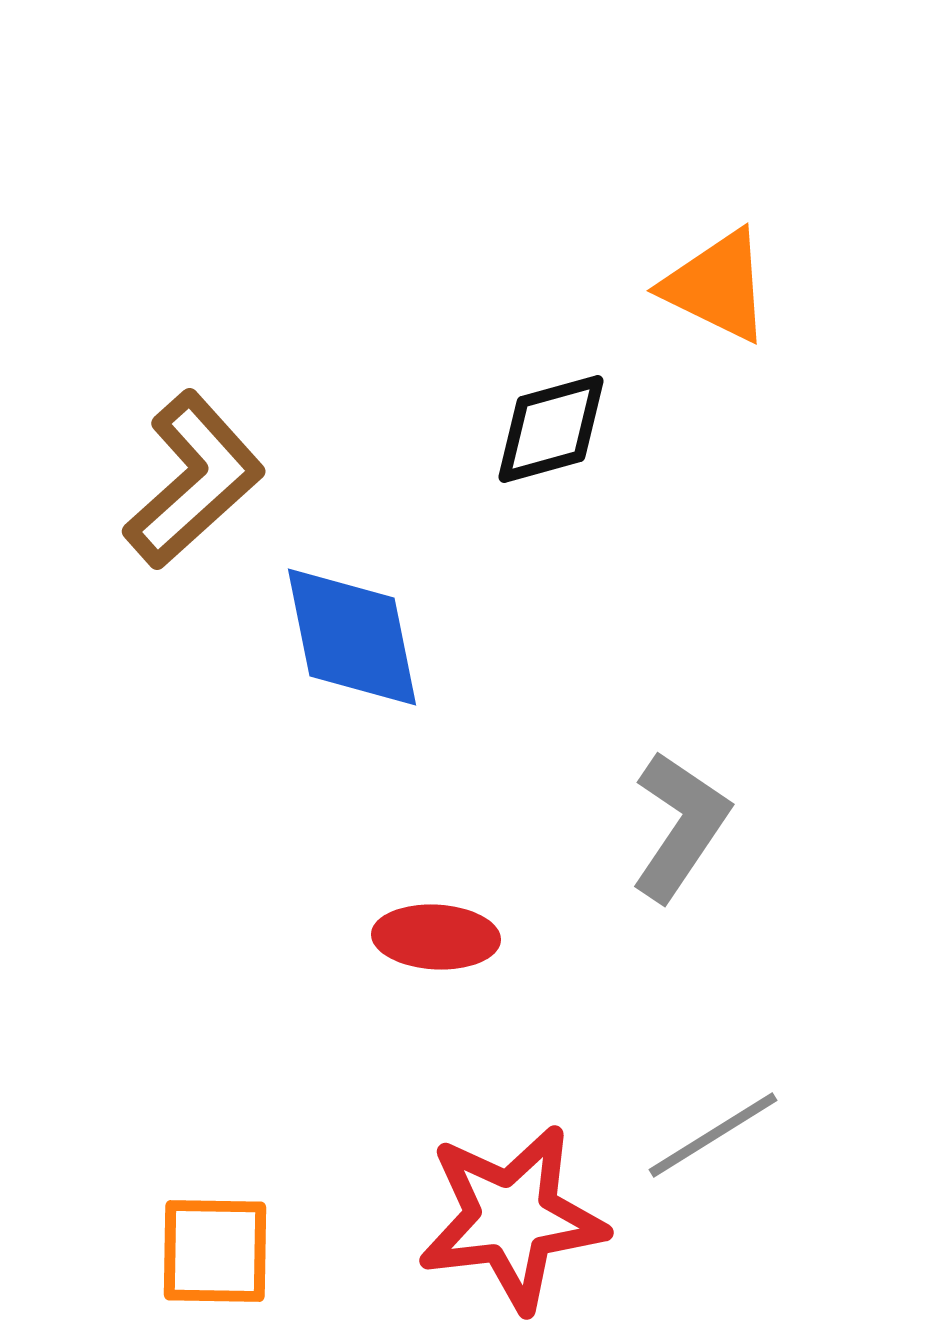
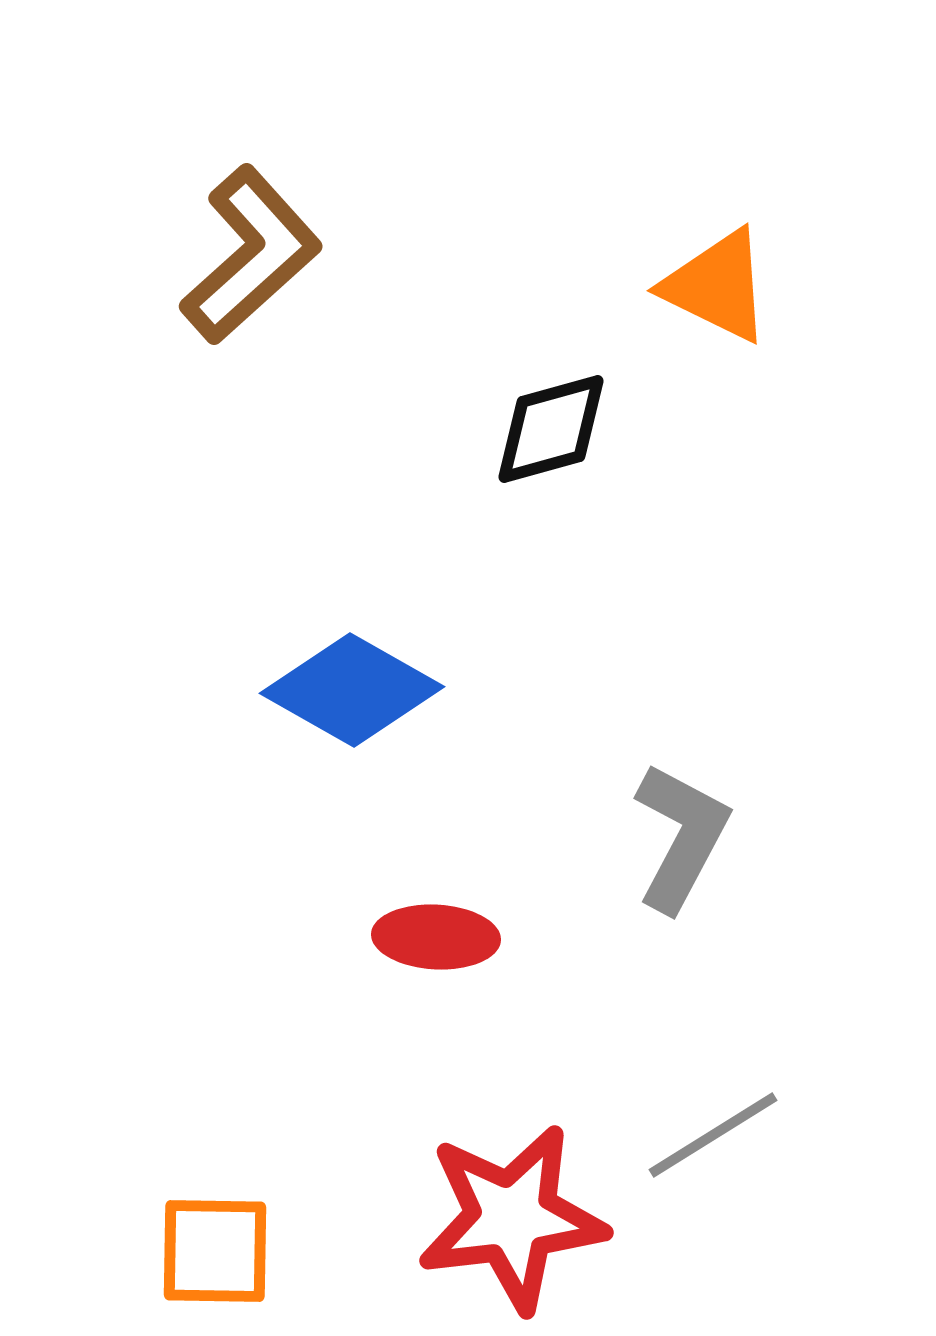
brown L-shape: moved 57 px right, 225 px up
blue diamond: moved 53 px down; rotated 49 degrees counterclockwise
gray L-shape: moved 1 px right, 11 px down; rotated 6 degrees counterclockwise
